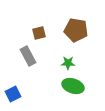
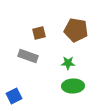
gray rectangle: rotated 42 degrees counterclockwise
green ellipse: rotated 20 degrees counterclockwise
blue square: moved 1 px right, 2 px down
